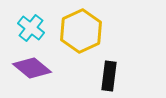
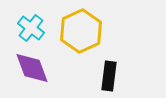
purple diamond: rotated 30 degrees clockwise
